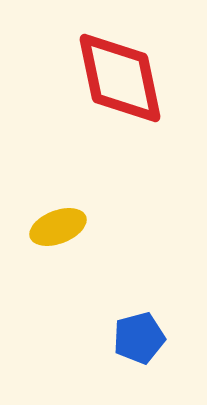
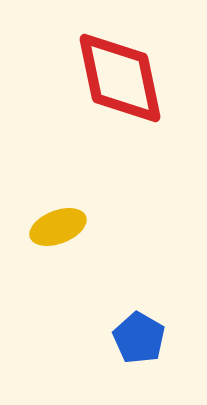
blue pentagon: rotated 27 degrees counterclockwise
